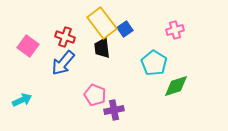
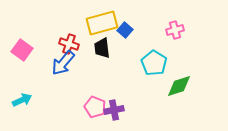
yellow rectangle: rotated 68 degrees counterclockwise
blue square: moved 1 px down; rotated 14 degrees counterclockwise
red cross: moved 4 px right, 7 px down
pink square: moved 6 px left, 4 px down
green diamond: moved 3 px right
pink pentagon: moved 12 px down
